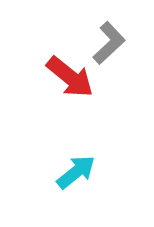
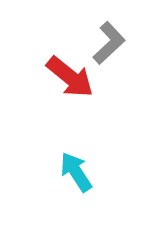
cyan arrow: rotated 84 degrees counterclockwise
